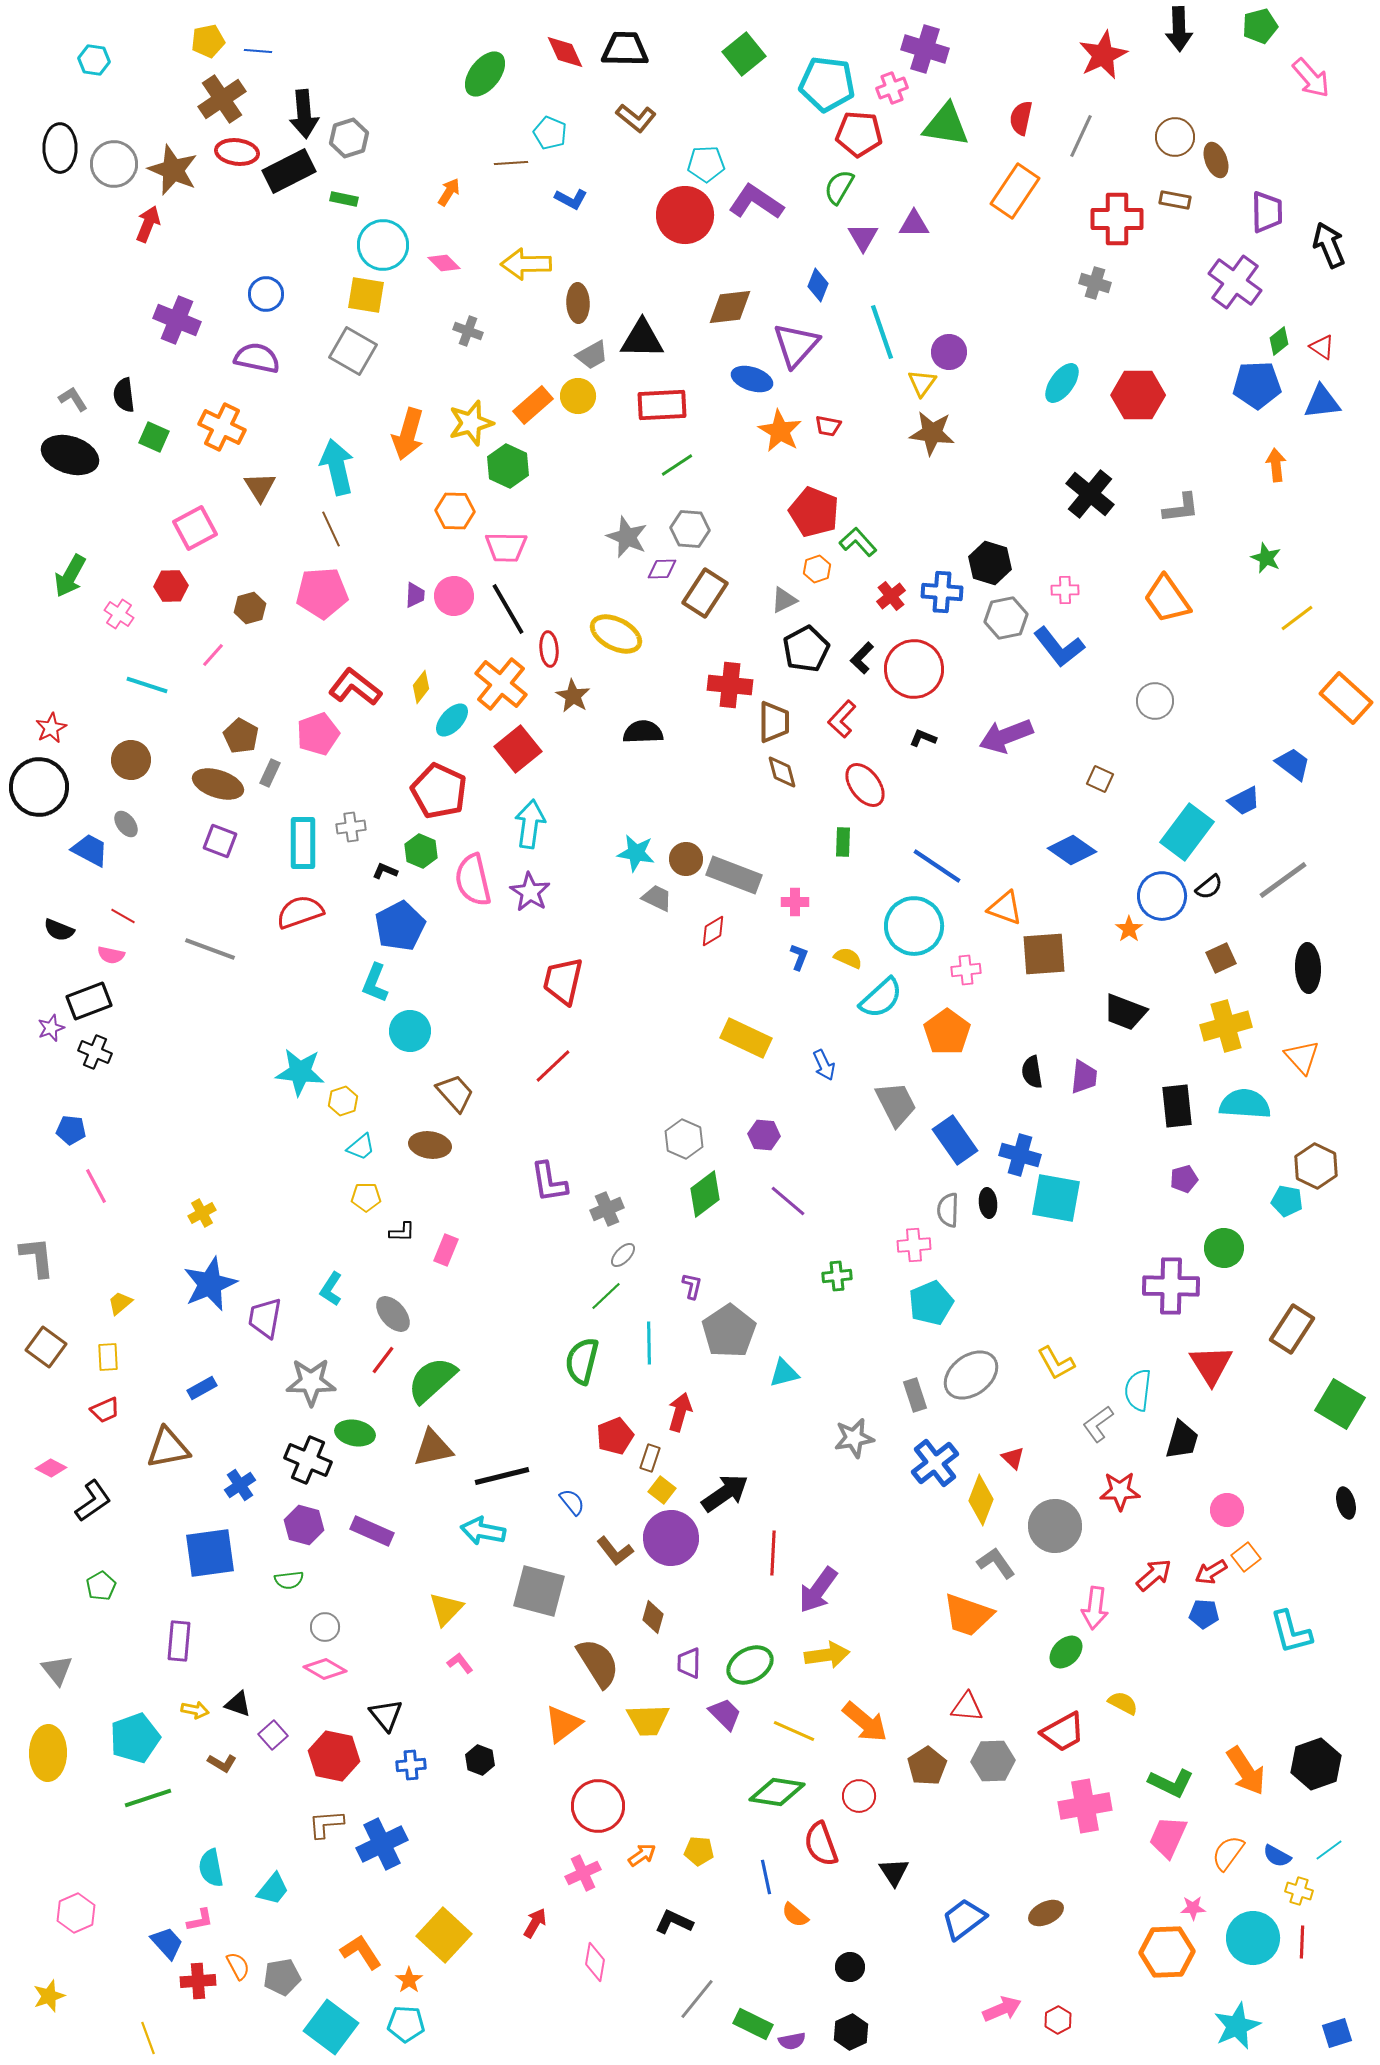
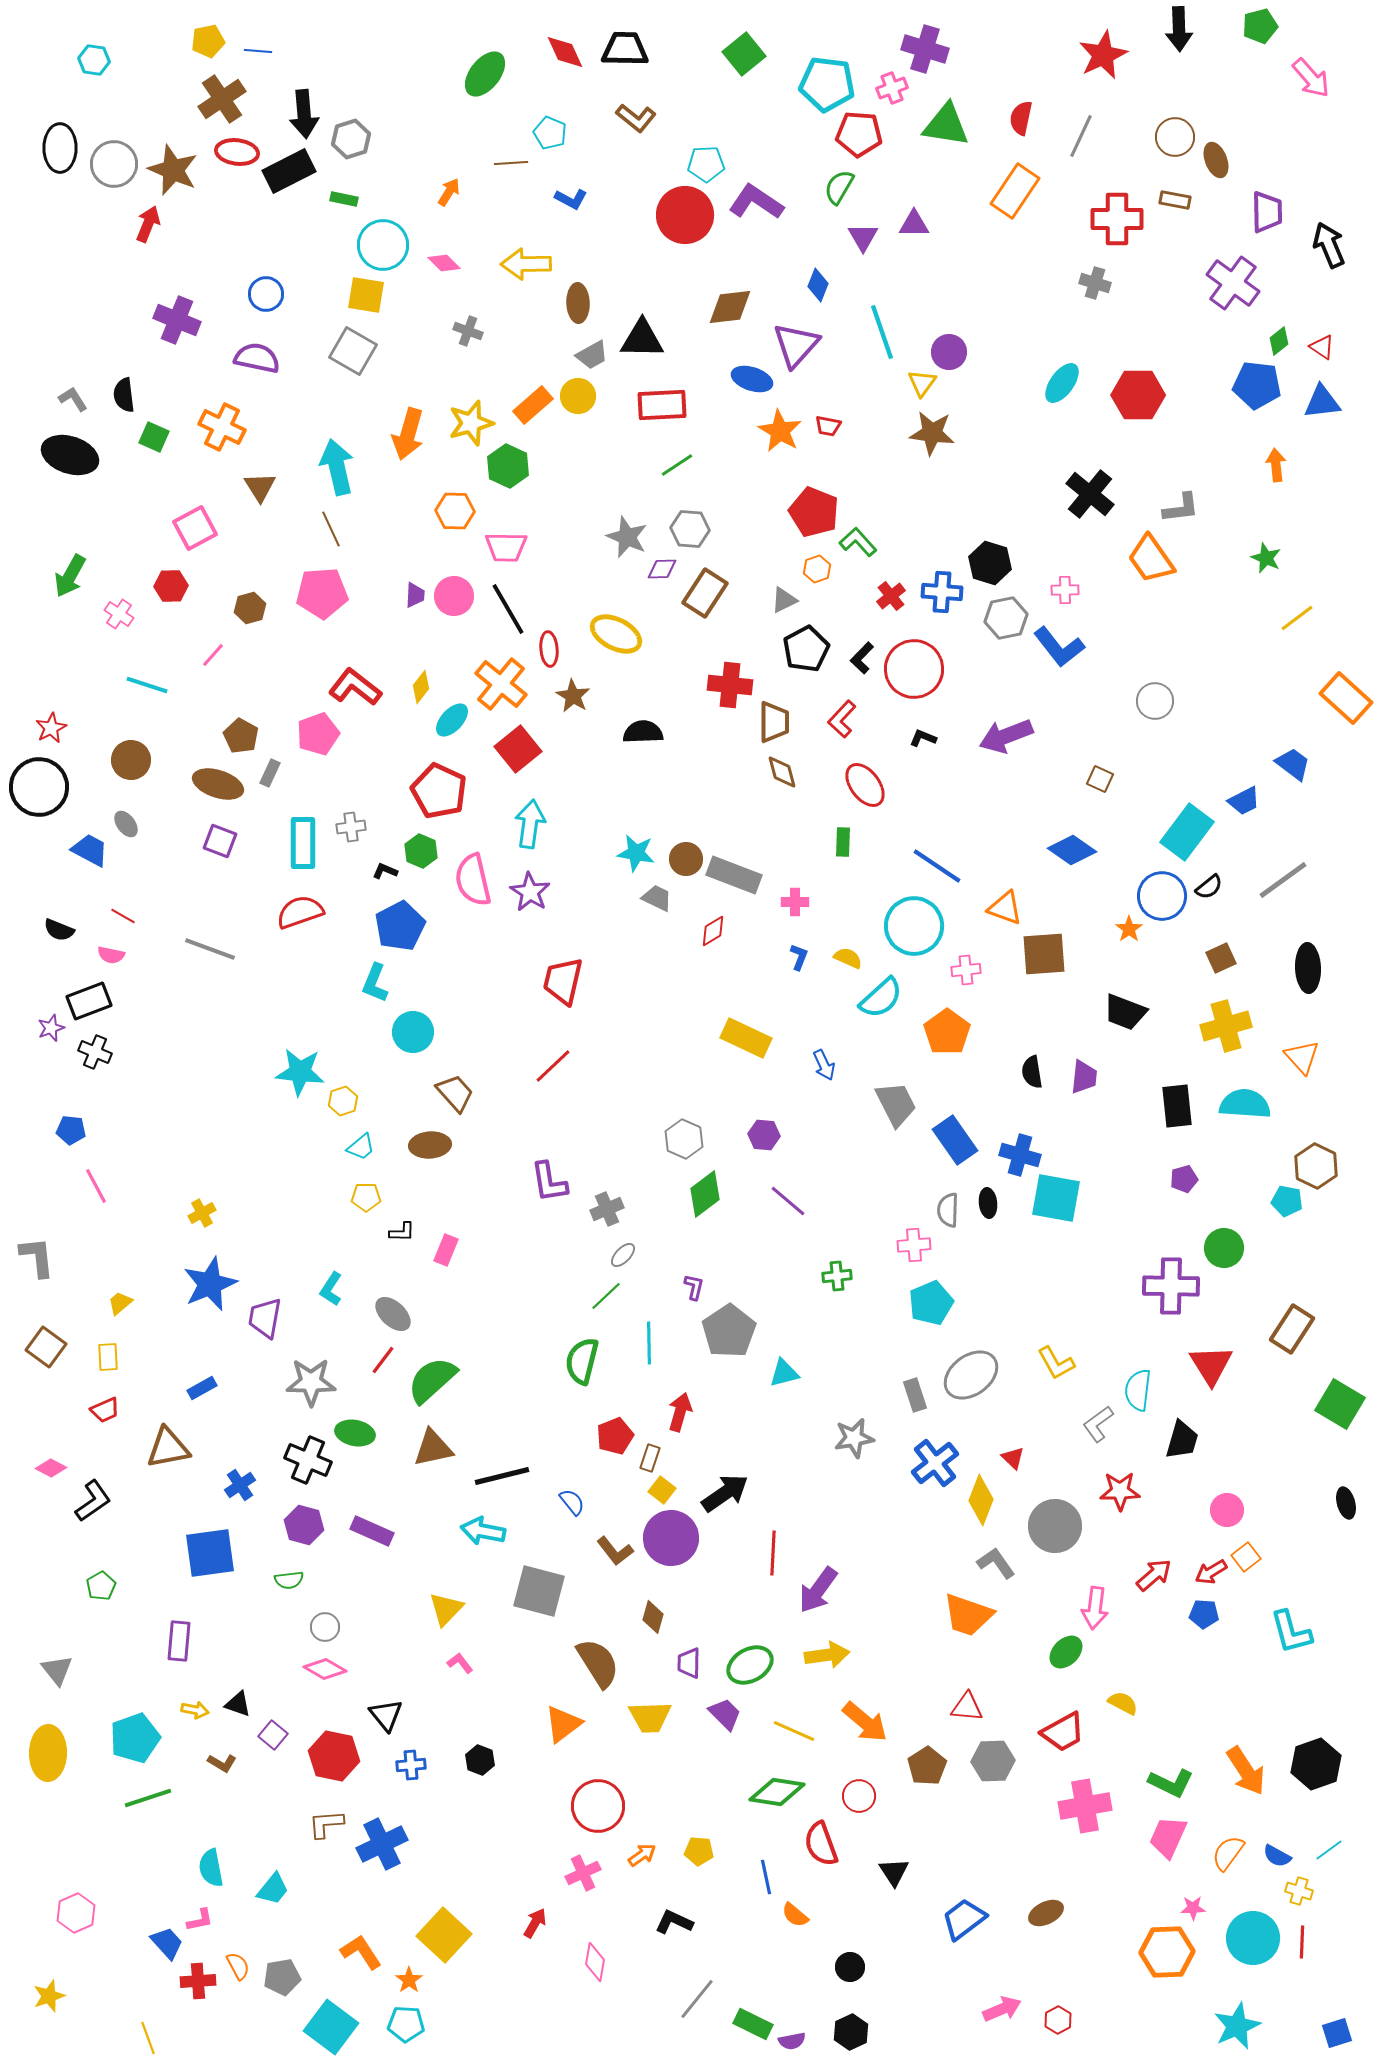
gray hexagon at (349, 138): moved 2 px right, 1 px down
purple cross at (1235, 282): moved 2 px left, 1 px down
blue pentagon at (1257, 385): rotated 9 degrees clockwise
orange trapezoid at (1167, 599): moved 16 px left, 40 px up
cyan circle at (410, 1031): moved 3 px right, 1 px down
brown ellipse at (430, 1145): rotated 12 degrees counterclockwise
purple L-shape at (692, 1286): moved 2 px right, 1 px down
gray ellipse at (393, 1314): rotated 6 degrees counterclockwise
yellow trapezoid at (648, 1720): moved 2 px right, 3 px up
purple square at (273, 1735): rotated 8 degrees counterclockwise
